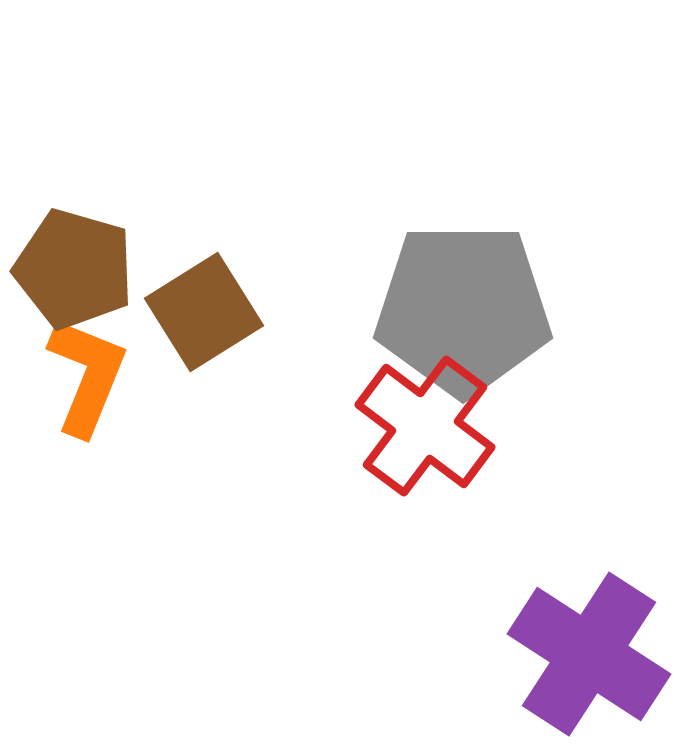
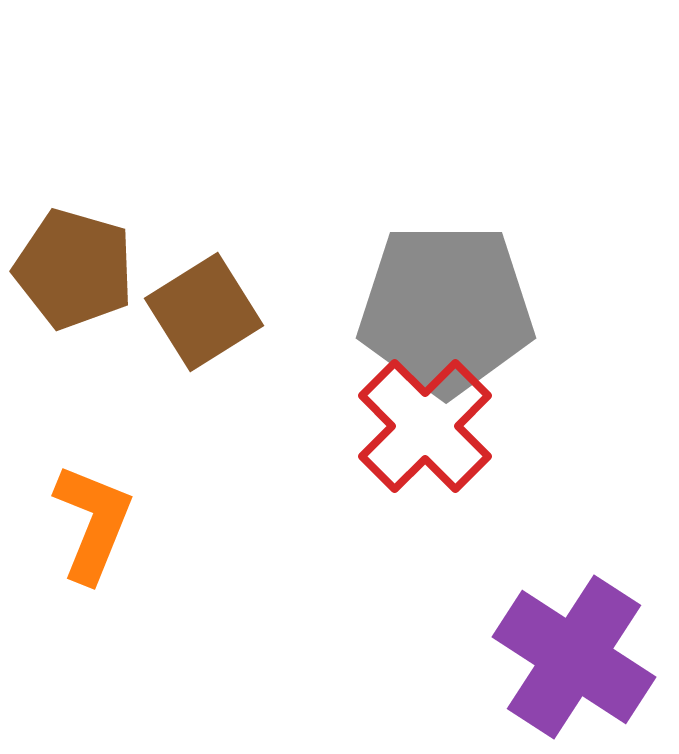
gray pentagon: moved 17 px left
orange L-shape: moved 6 px right, 147 px down
red cross: rotated 8 degrees clockwise
purple cross: moved 15 px left, 3 px down
